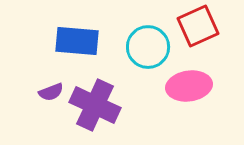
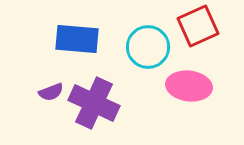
blue rectangle: moved 2 px up
pink ellipse: rotated 15 degrees clockwise
purple cross: moved 1 px left, 2 px up
